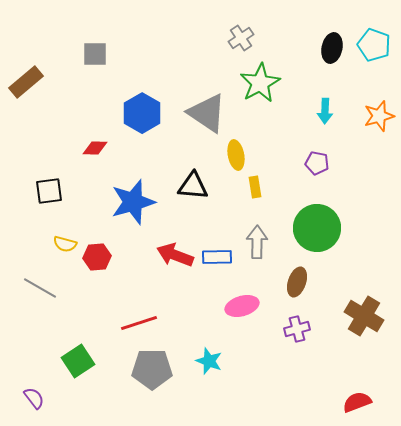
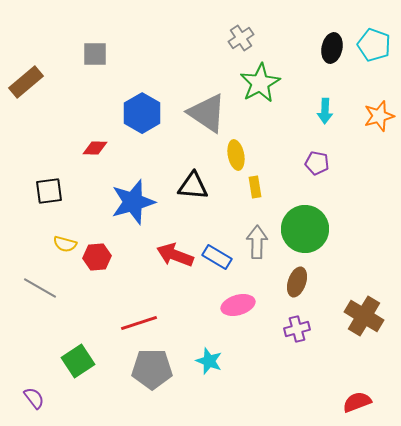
green circle: moved 12 px left, 1 px down
blue rectangle: rotated 32 degrees clockwise
pink ellipse: moved 4 px left, 1 px up
